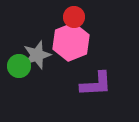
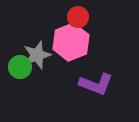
red circle: moved 4 px right
green circle: moved 1 px right, 1 px down
purple L-shape: rotated 24 degrees clockwise
